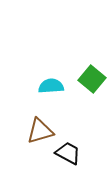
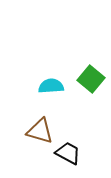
green square: moved 1 px left
brown triangle: rotated 32 degrees clockwise
